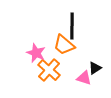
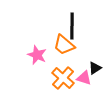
pink star: moved 1 px right, 2 px down
orange cross: moved 14 px right, 8 px down
